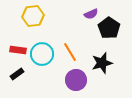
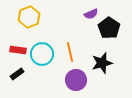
yellow hexagon: moved 4 px left, 1 px down; rotated 15 degrees counterclockwise
orange line: rotated 18 degrees clockwise
